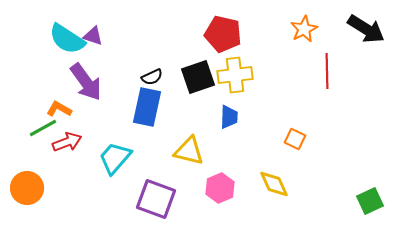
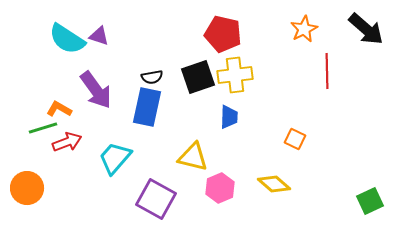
black arrow: rotated 9 degrees clockwise
purple triangle: moved 6 px right
black semicircle: rotated 15 degrees clockwise
purple arrow: moved 10 px right, 8 px down
green line: rotated 12 degrees clockwise
yellow triangle: moved 4 px right, 6 px down
yellow diamond: rotated 24 degrees counterclockwise
purple square: rotated 9 degrees clockwise
